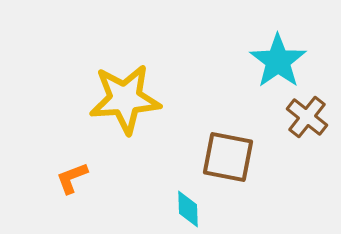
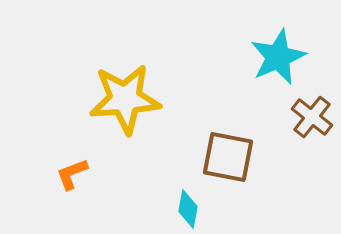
cyan star: moved 4 px up; rotated 12 degrees clockwise
brown cross: moved 5 px right
orange L-shape: moved 4 px up
cyan diamond: rotated 12 degrees clockwise
